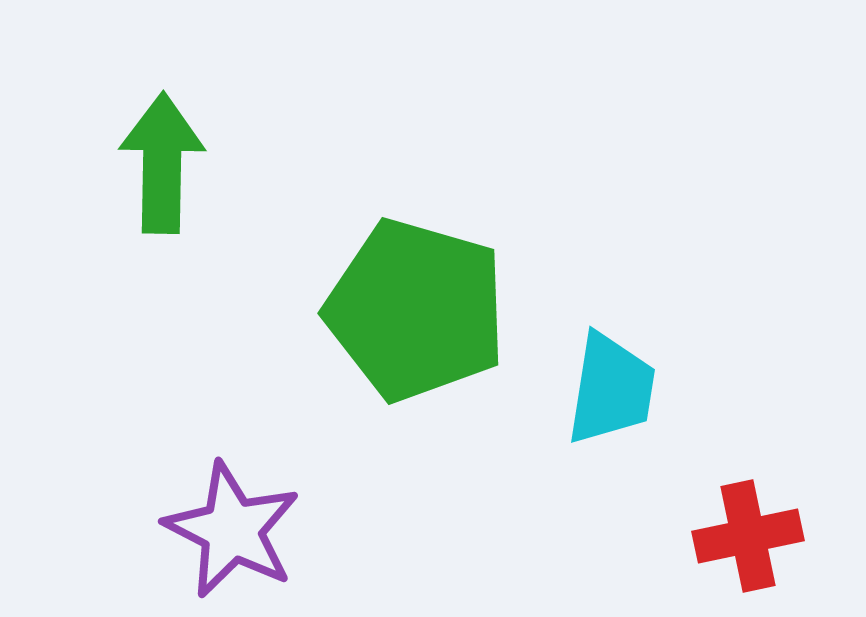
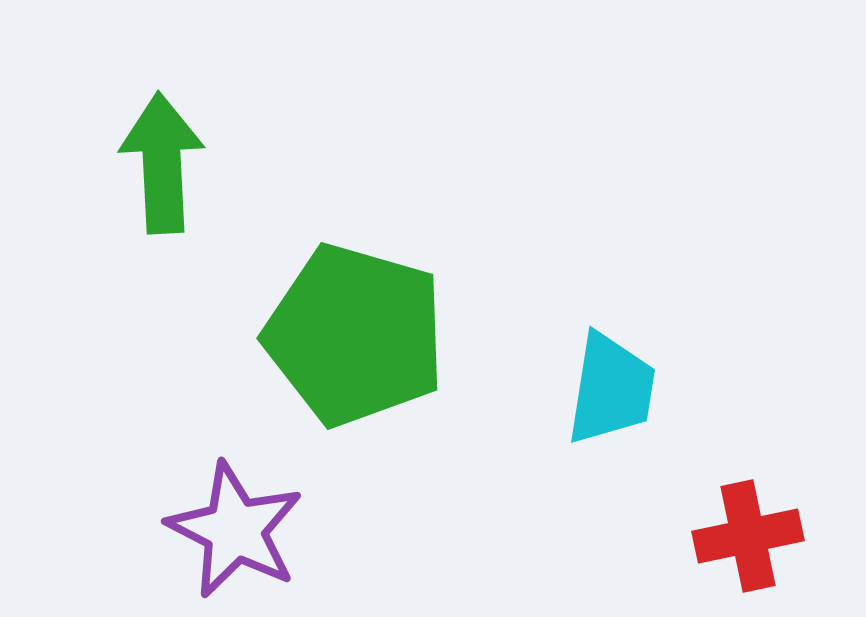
green arrow: rotated 4 degrees counterclockwise
green pentagon: moved 61 px left, 25 px down
purple star: moved 3 px right
